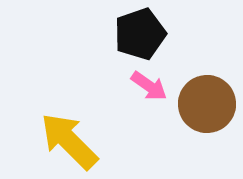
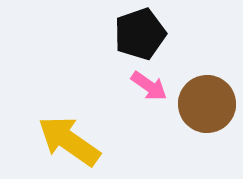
yellow arrow: rotated 10 degrees counterclockwise
